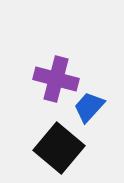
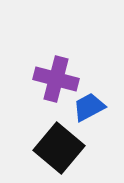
blue trapezoid: rotated 20 degrees clockwise
